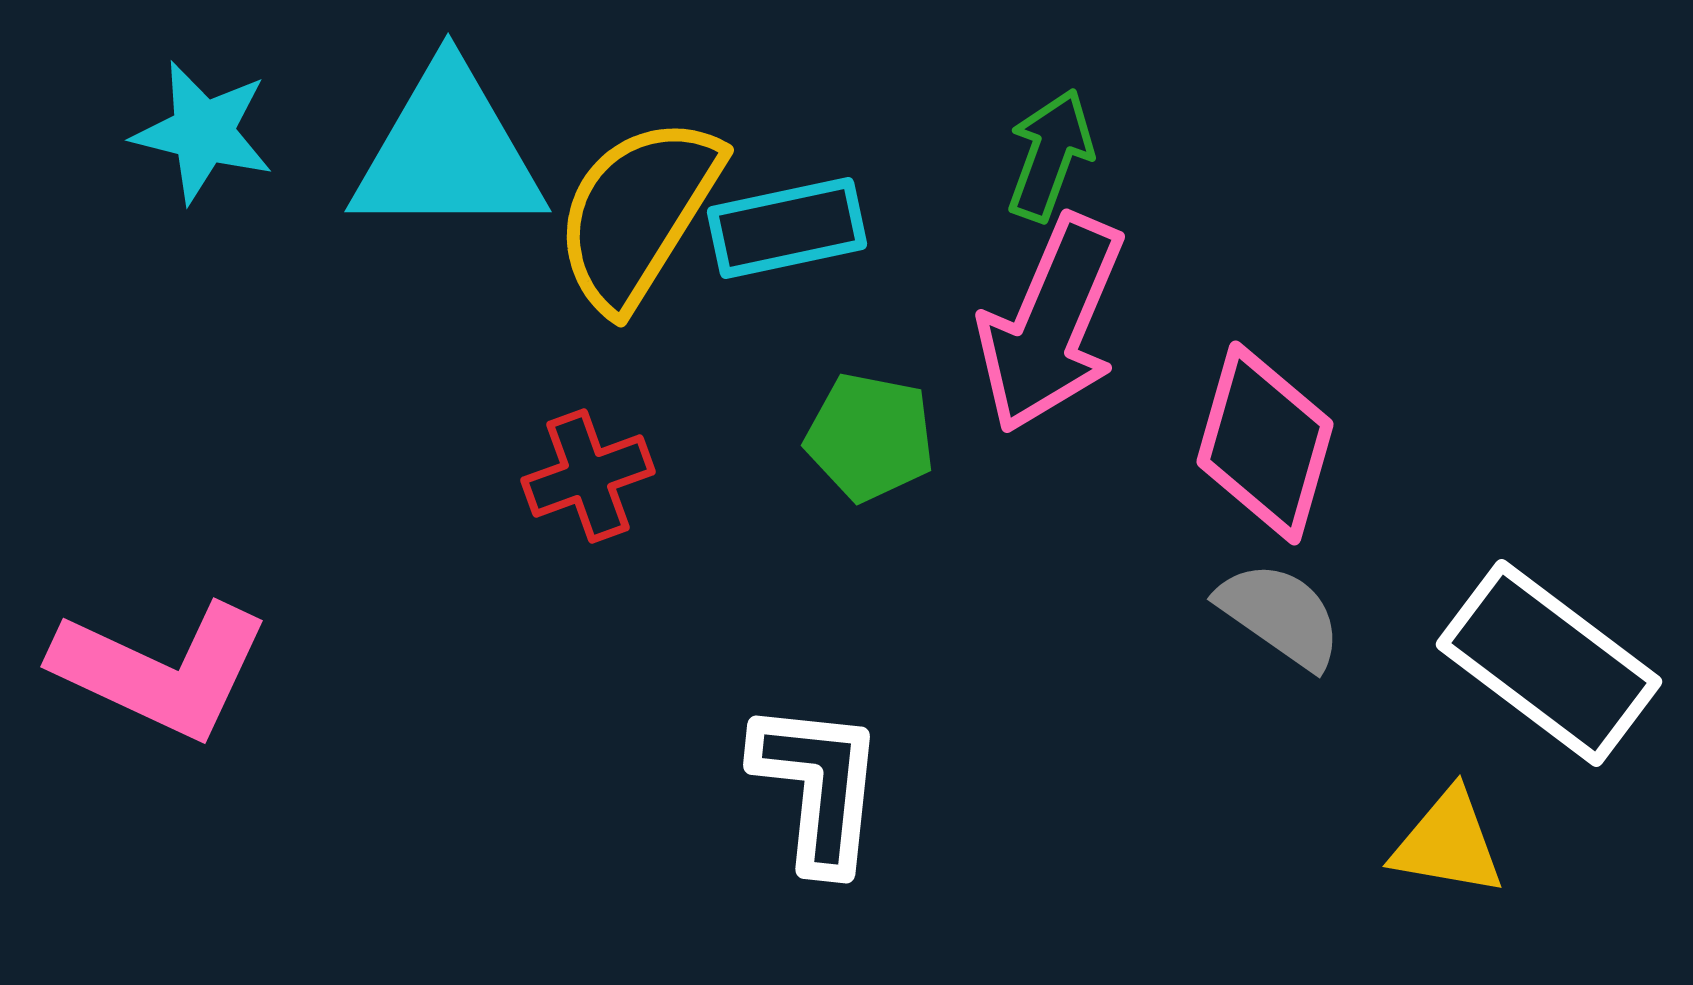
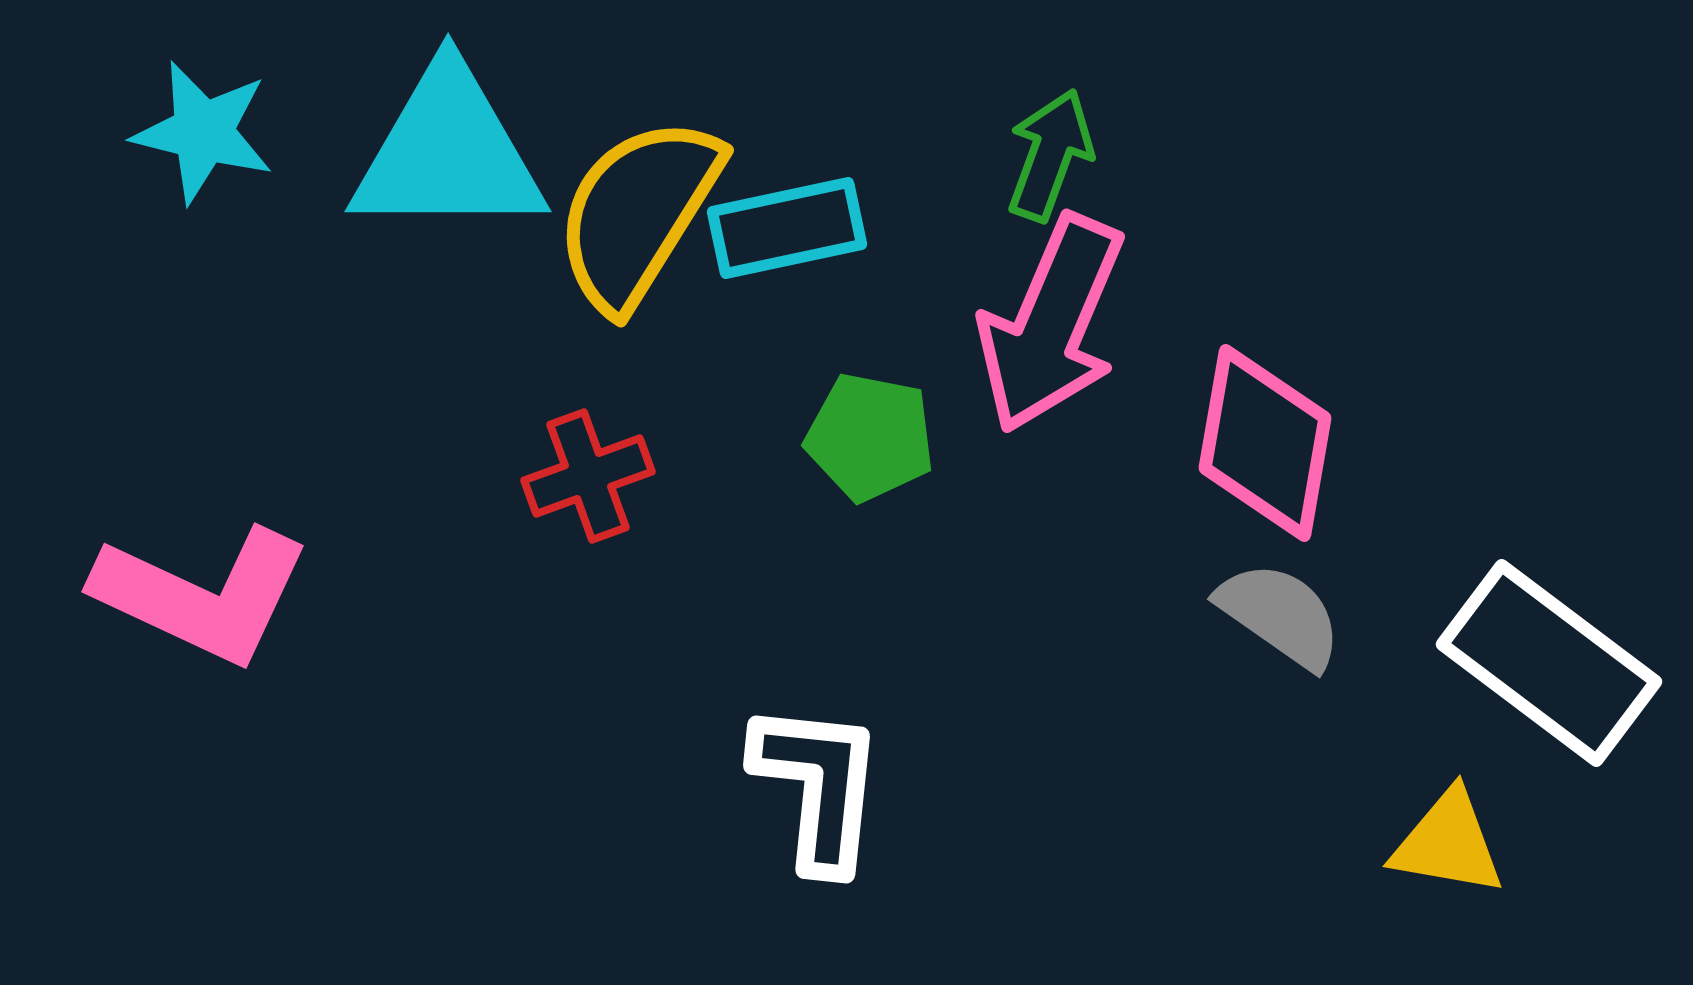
pink diamond: rotated 6 degrees counterclockwise
pink L-shape: moved 41 px right, 75 px up
